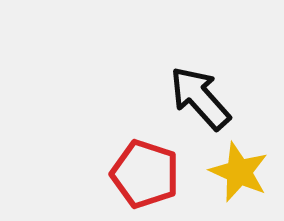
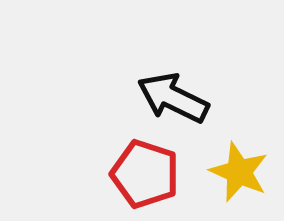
black arrow: moved 27 px left; rotated 22 degrees counterclockwise
